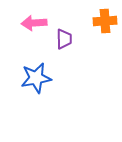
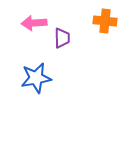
orange cross: rotated 10 degrees clockwise
purple trapezoid: moved 2 px left, 1 px up
